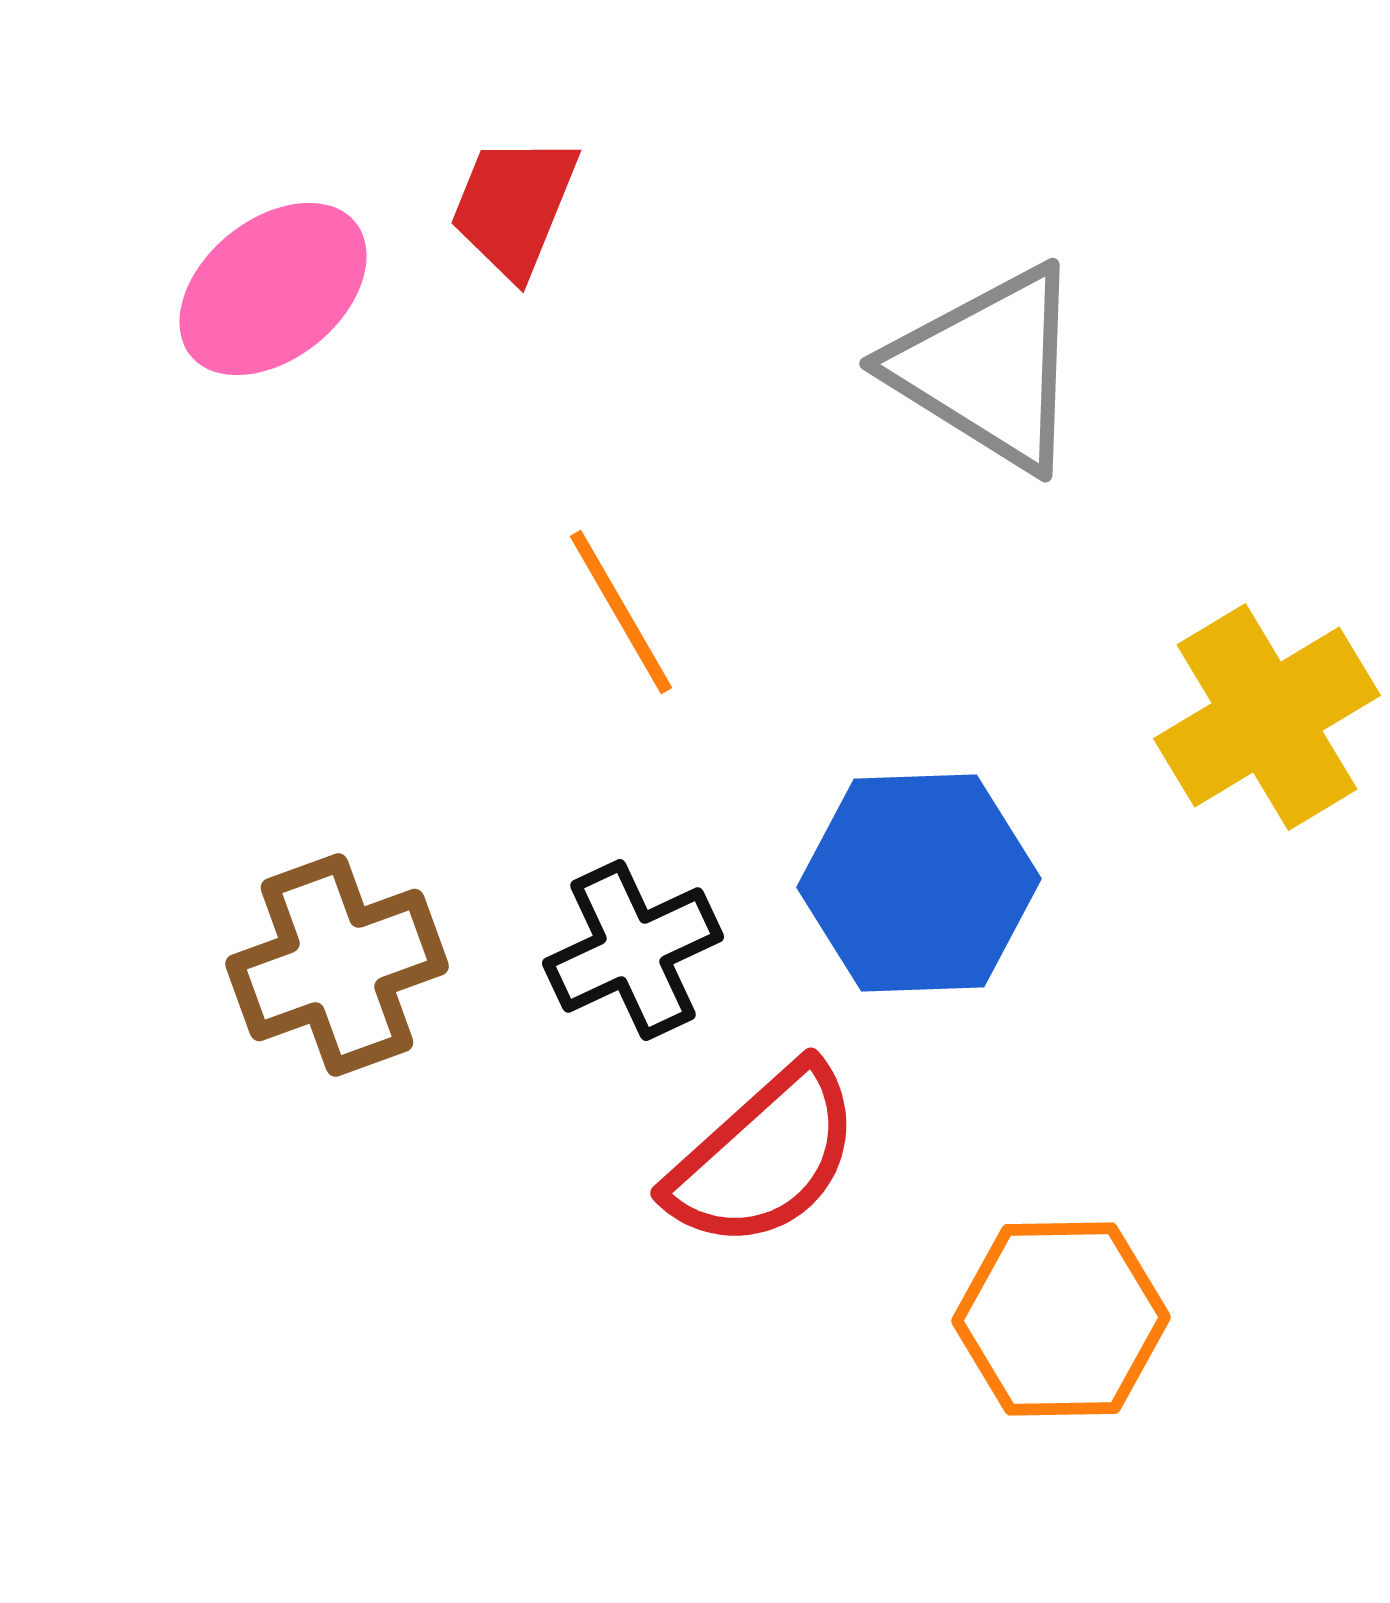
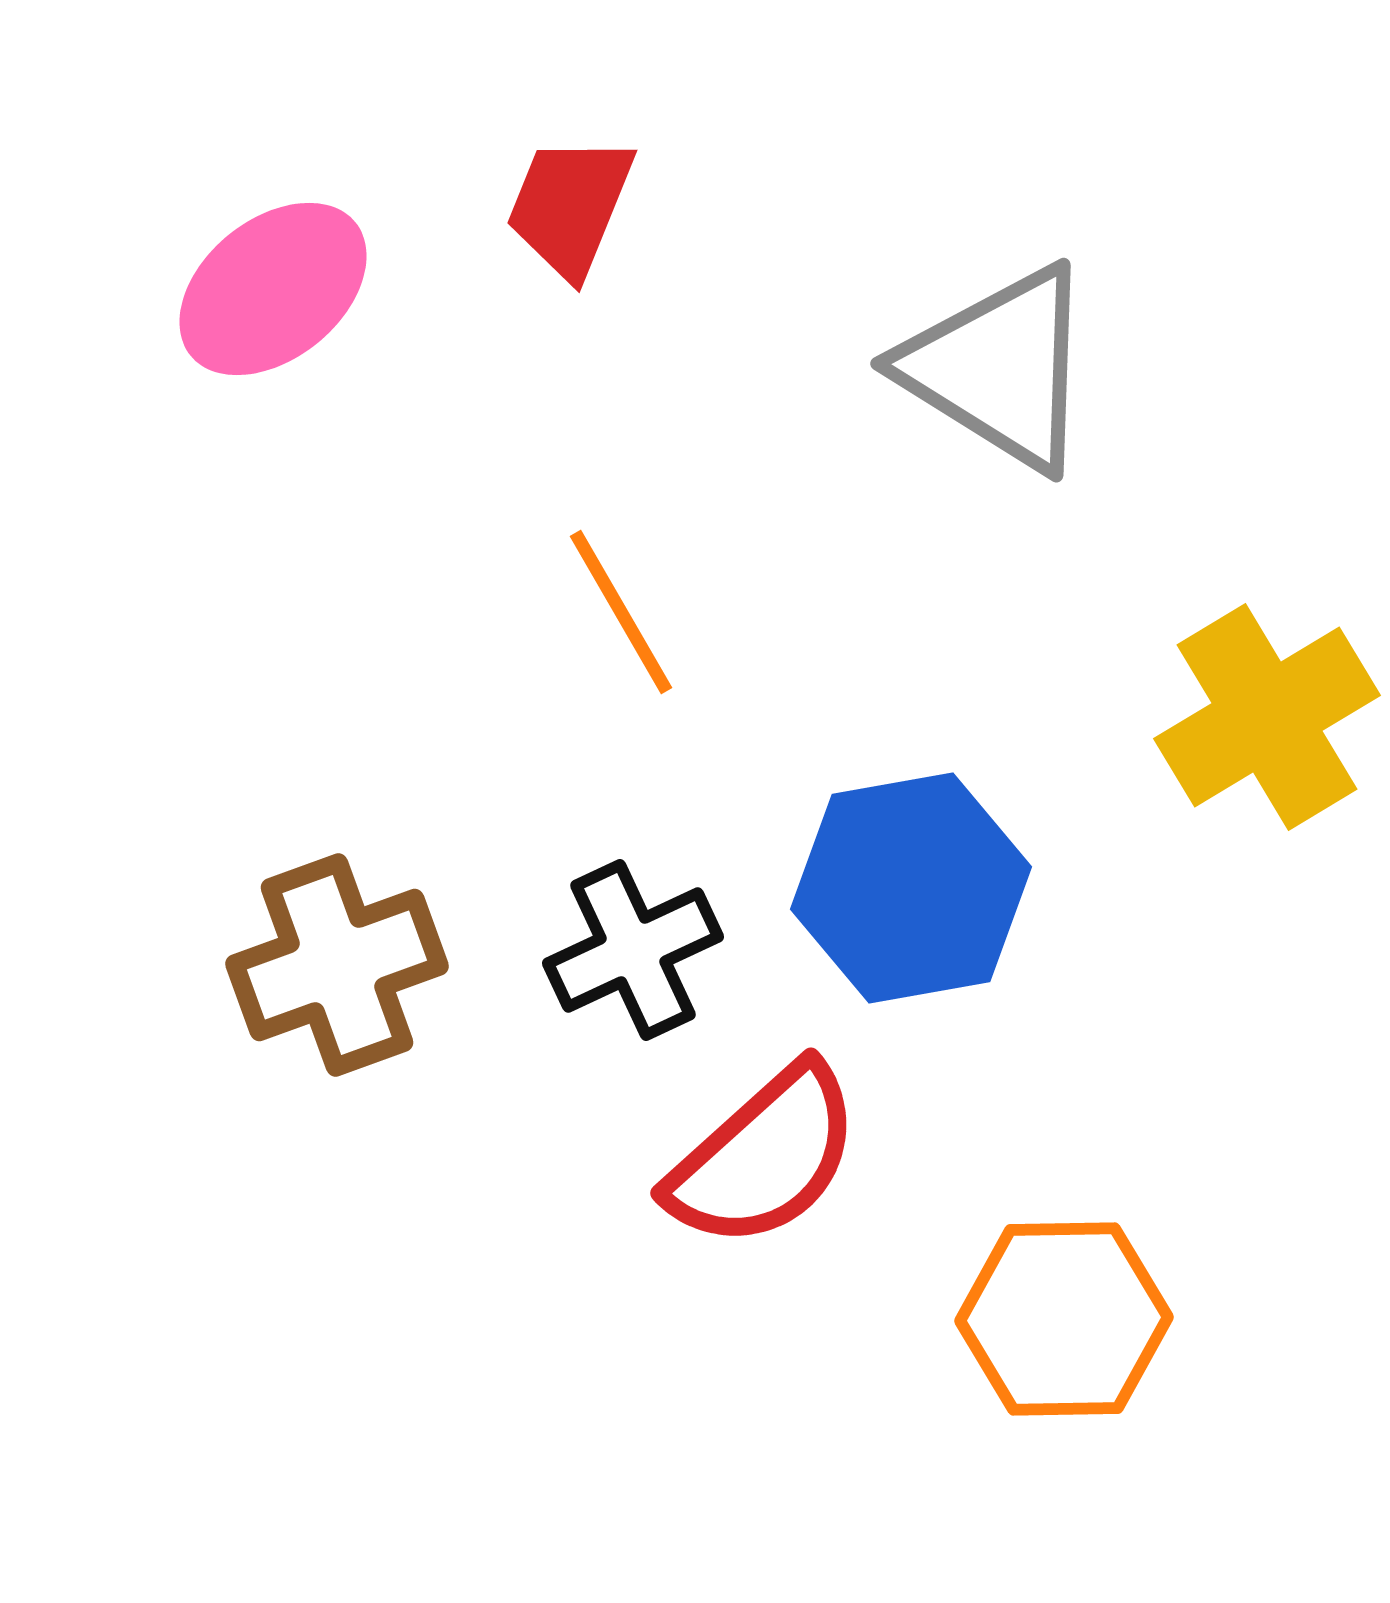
red trapezoid: moved 56 px right
gray triangle: moved 11 px right
blue hexagon: moved 8 px left, 5 px down; rotated 8 degrees counterclockwise
orange hexagon: moved 3 px right
